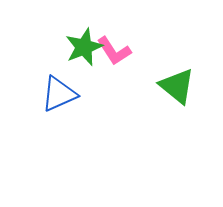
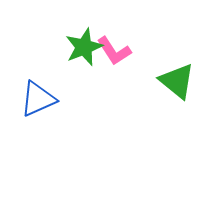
green triangle: moved 5 px up
blue triangle: moved 21 px left, 5 px down
